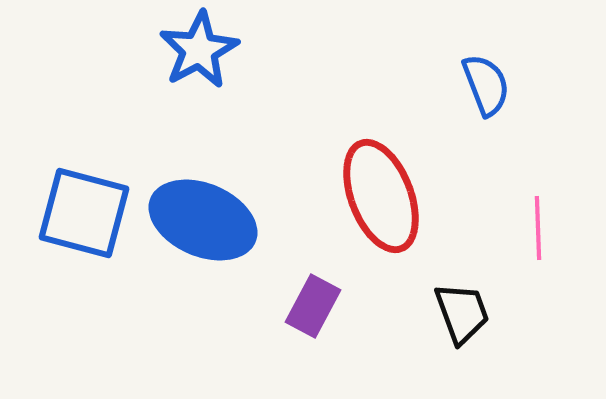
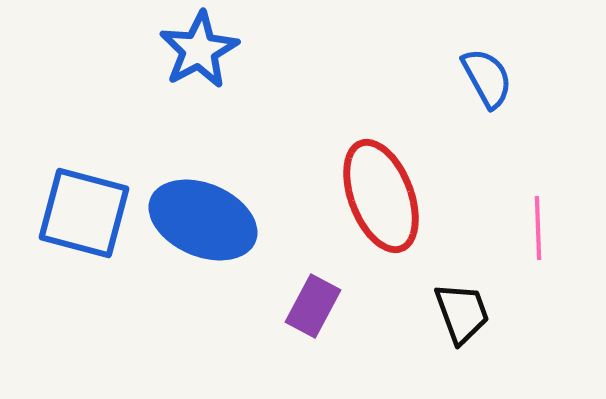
blue semicircle: moved 1 px right, 7 px up; rotated 8 degrees counterclockwise
